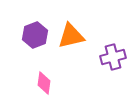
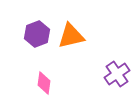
purple hexagon: moved 2 px right, 1 px up
purple cross: moved 4 px right, 17 px down; rotated 20 degrees counterclockwise
